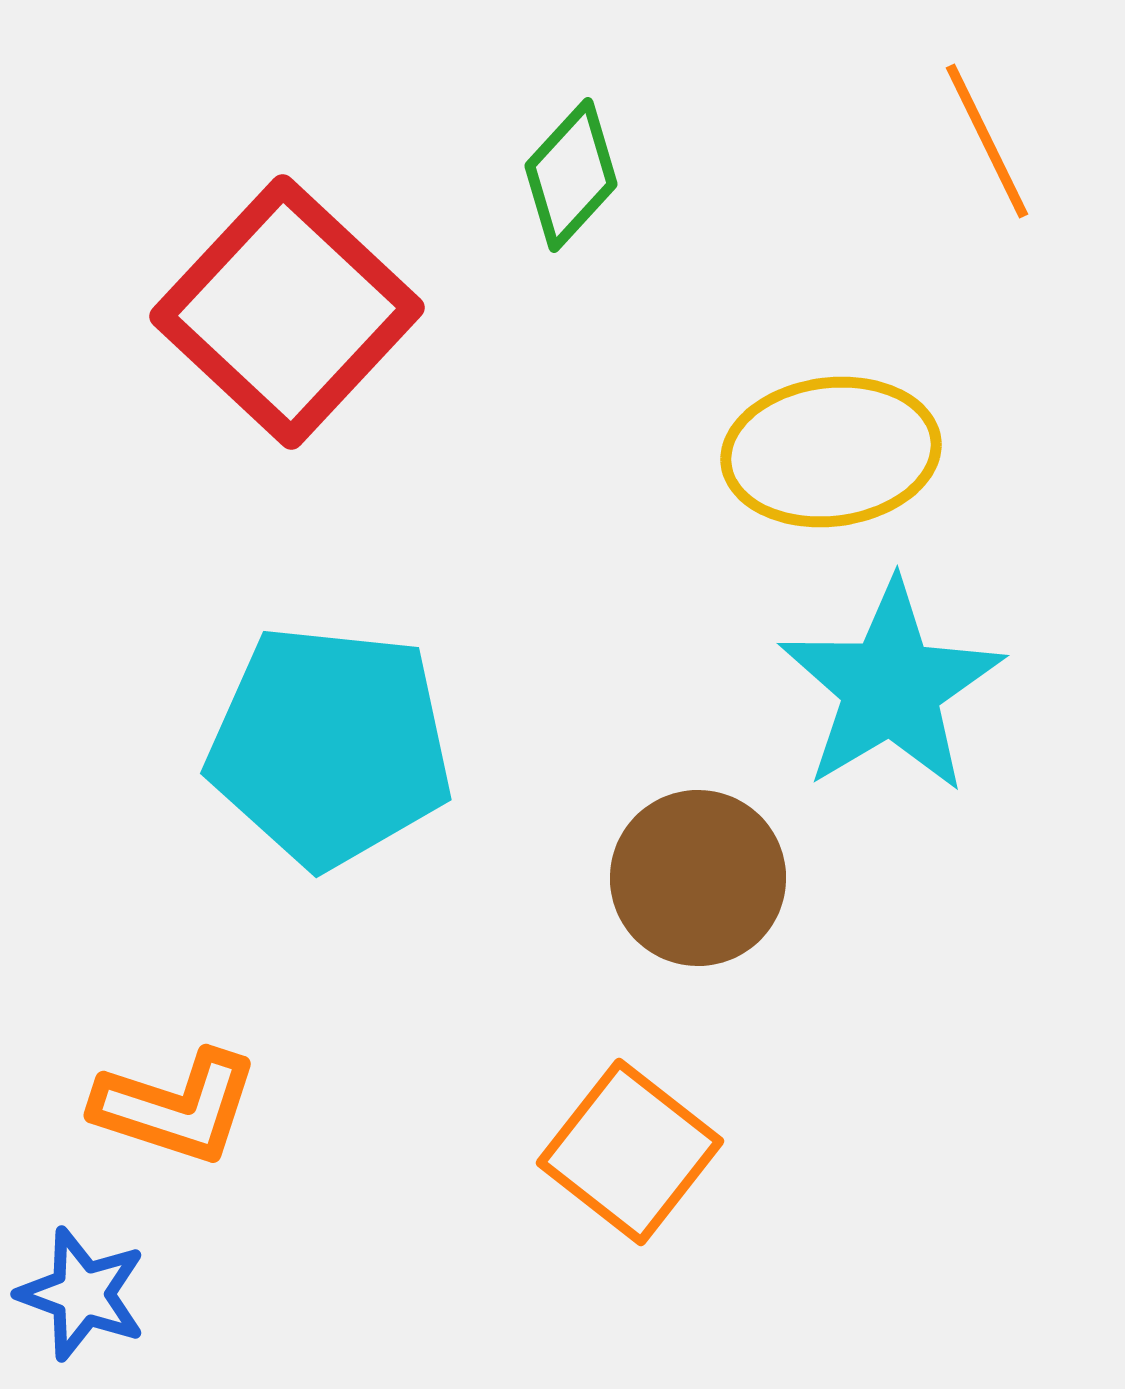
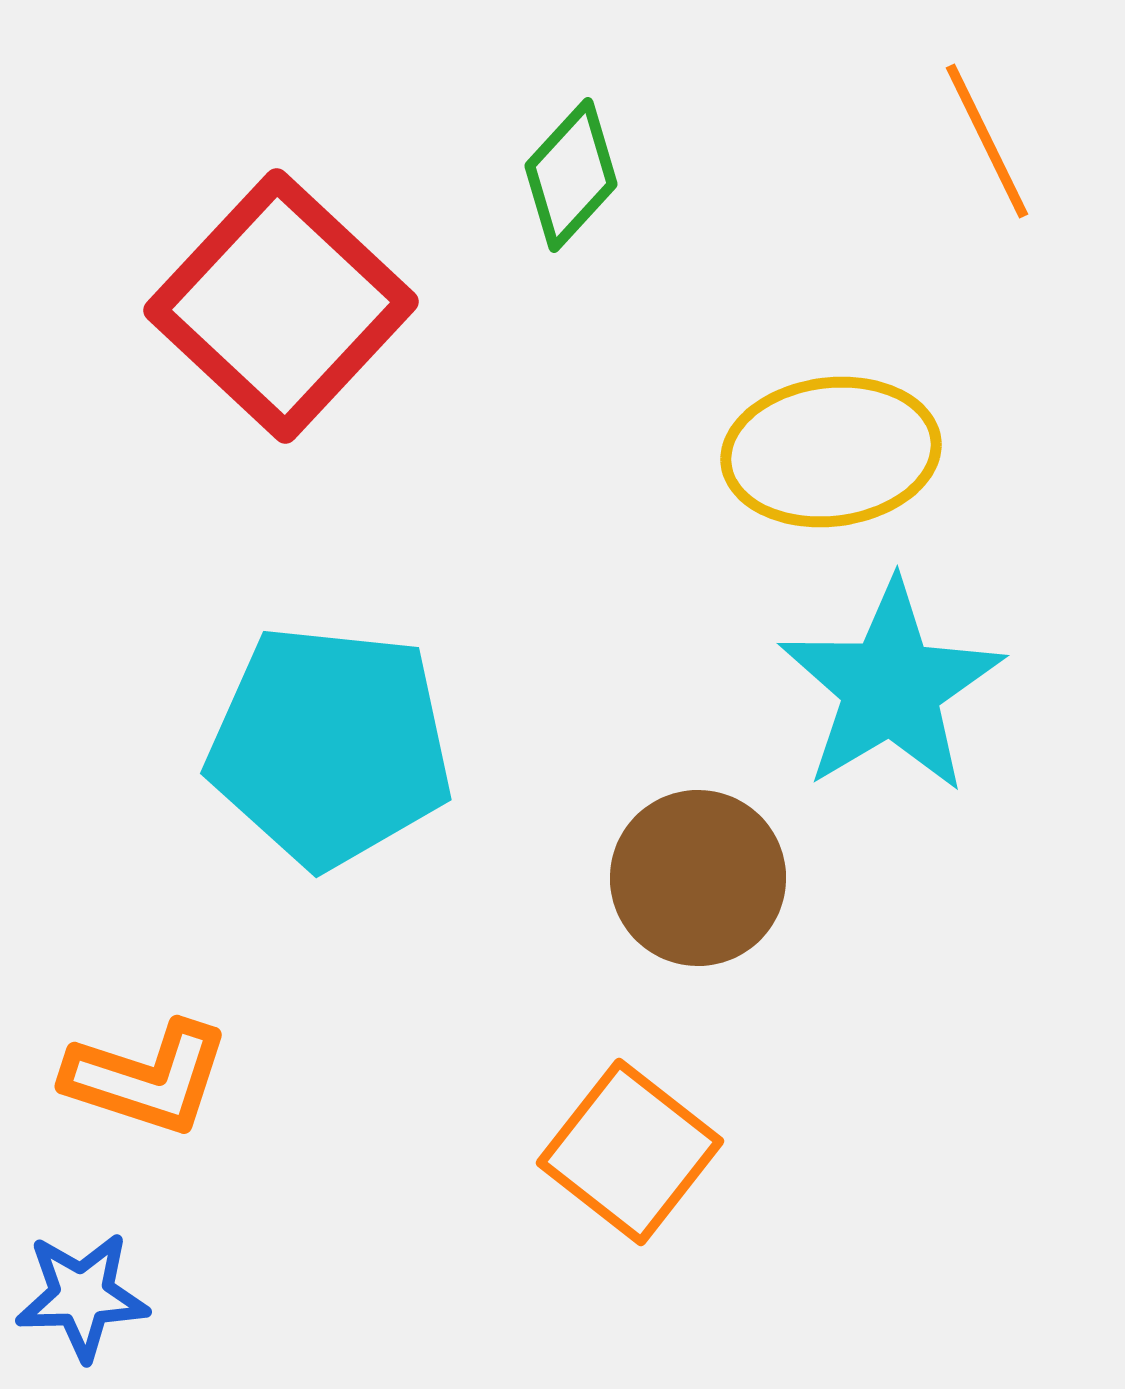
red square: moved 6 px left, 6 px up
orange L-shape: moved 29 px left, 29 px up
blue star: moved 2 px down; rotated 22 degrees counterclockwise
